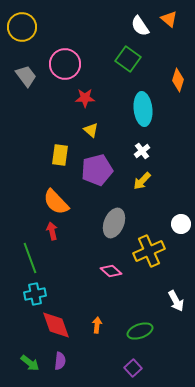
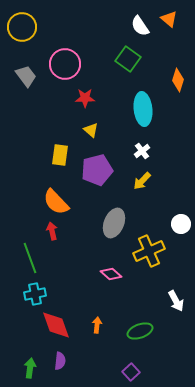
pink diamond: moved 3 px down
green arrow: moved 5 px down; rotated 120 degrees counterclockwise
purple square: moved 2 px left, 4 px down
